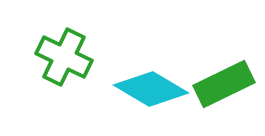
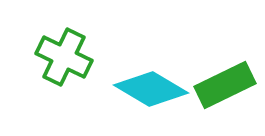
green rectangle: moved 1 px right, 1 px down
